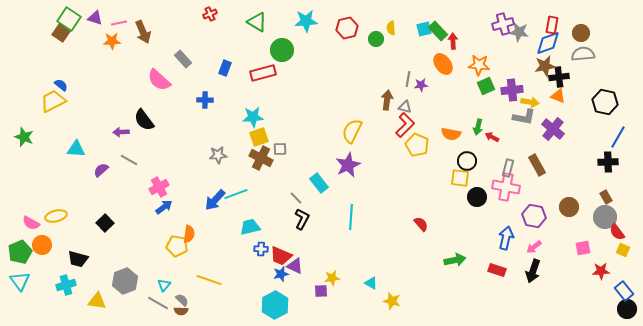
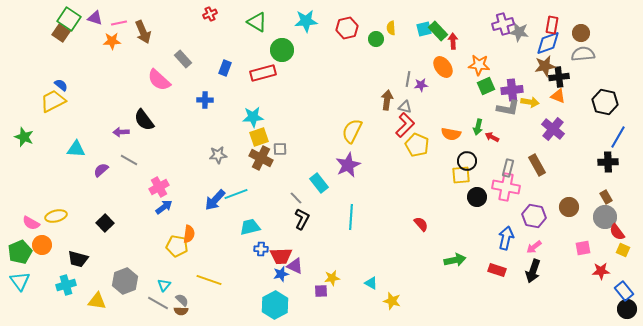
orange ellipse at (443, 64): moved 3 px down
gray L-shape at (524, 117): moved 16 px left, 9 px up
yellow square at (460, 178): moved 1 px right, 3 px up; rotated 12 degrees counterclockwise
red trapezoid at (281, 256): rotated 25 degrees counterclockwise
